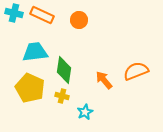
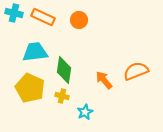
orange rectangle: moved 1 px right, 2 px down
